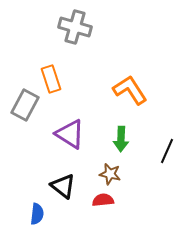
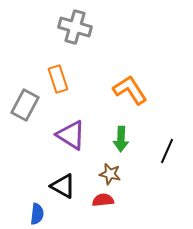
orange rectangle: moved 7 px right
purple triangle: moved 1 px right, 1 px down
black triangle: rotated 8 degrees counterclockwise
